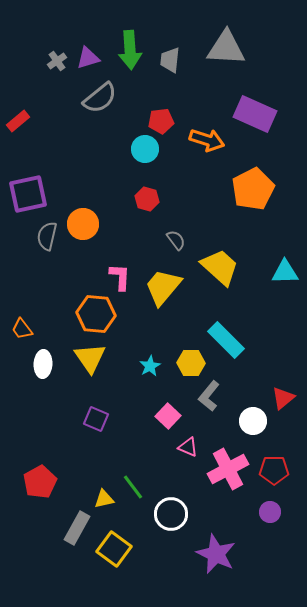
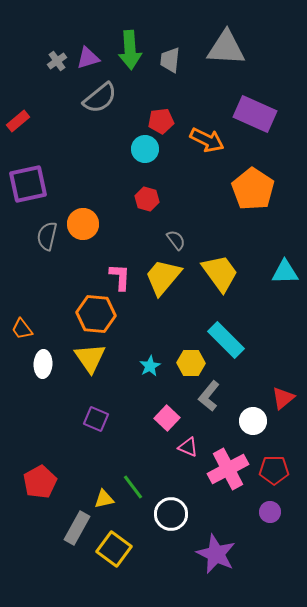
orange arrow at (207, 140): rotated 8 degrees clockwise
orange pentagon at (253, 189): rotated 12 degrees counterclockwise
purple square at (28, 194): moved 10 px up
yellow trapezoid at (220, 267): moved 6 px down; rotated 12 degrees clockwise
yellow trapezoid at (163, 287): moved 10 px up
pink square at (168, 416): moved 1 px left, 2 px down
